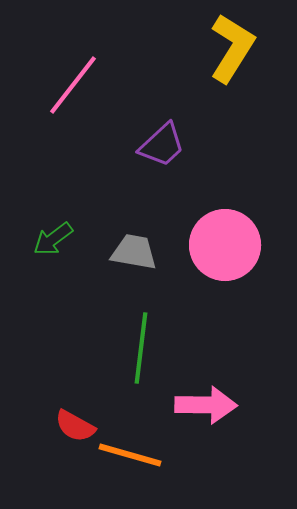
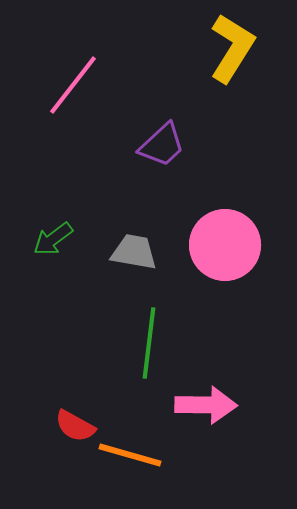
green line: moved 8 px right, 5 px up
